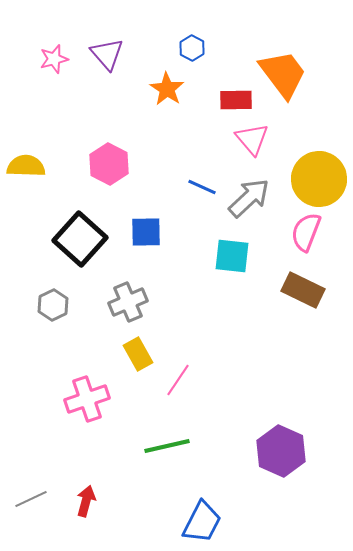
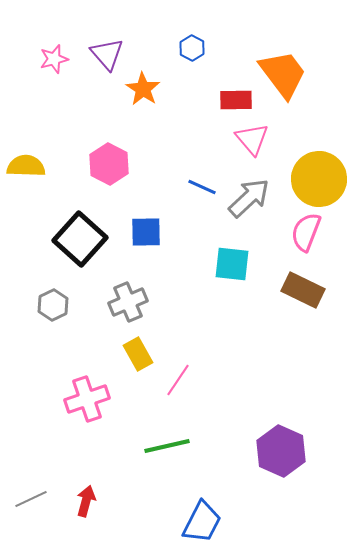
orange star: moved 24 px left
cyan square: moved 8 px down
